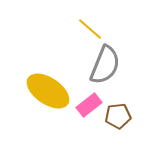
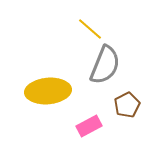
yellow ellipse: rotated 39 degrees counterclockwise
pink rectangle: moved 21 px down; rotated 10 degrees clockwise
brown pentagon: moved 9 px right, 11 px up; rotated 20 degrees counterclockwise
